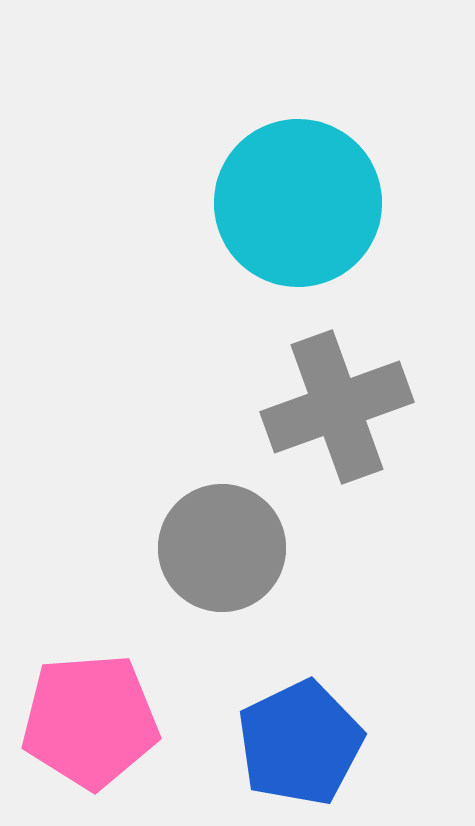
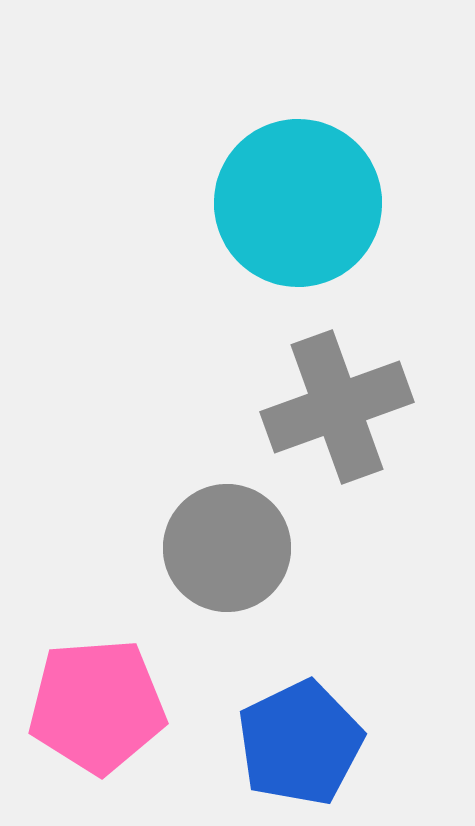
gray circle: moved 5 px right
pink pentagon: moved 7 px right, 15 px up
